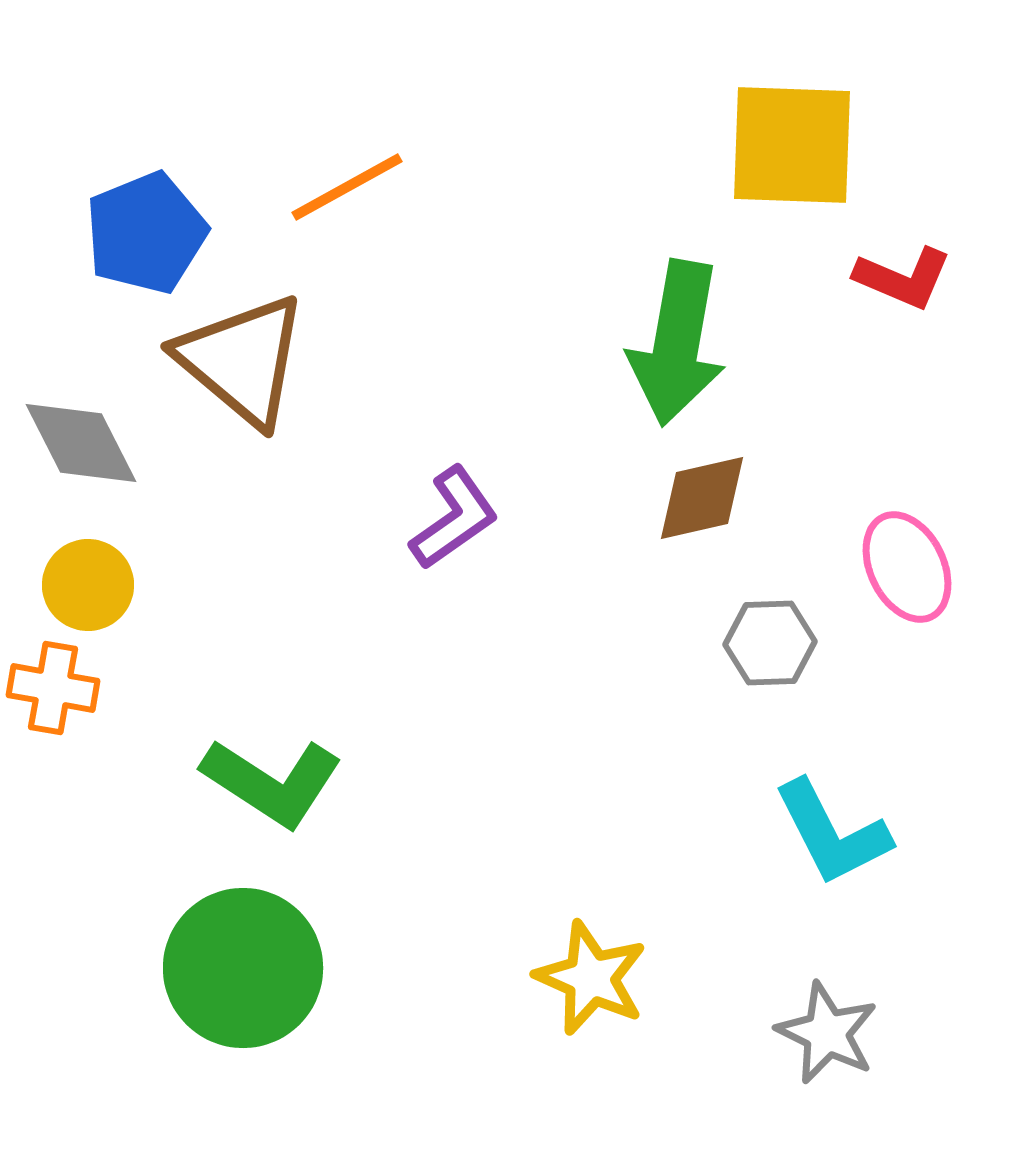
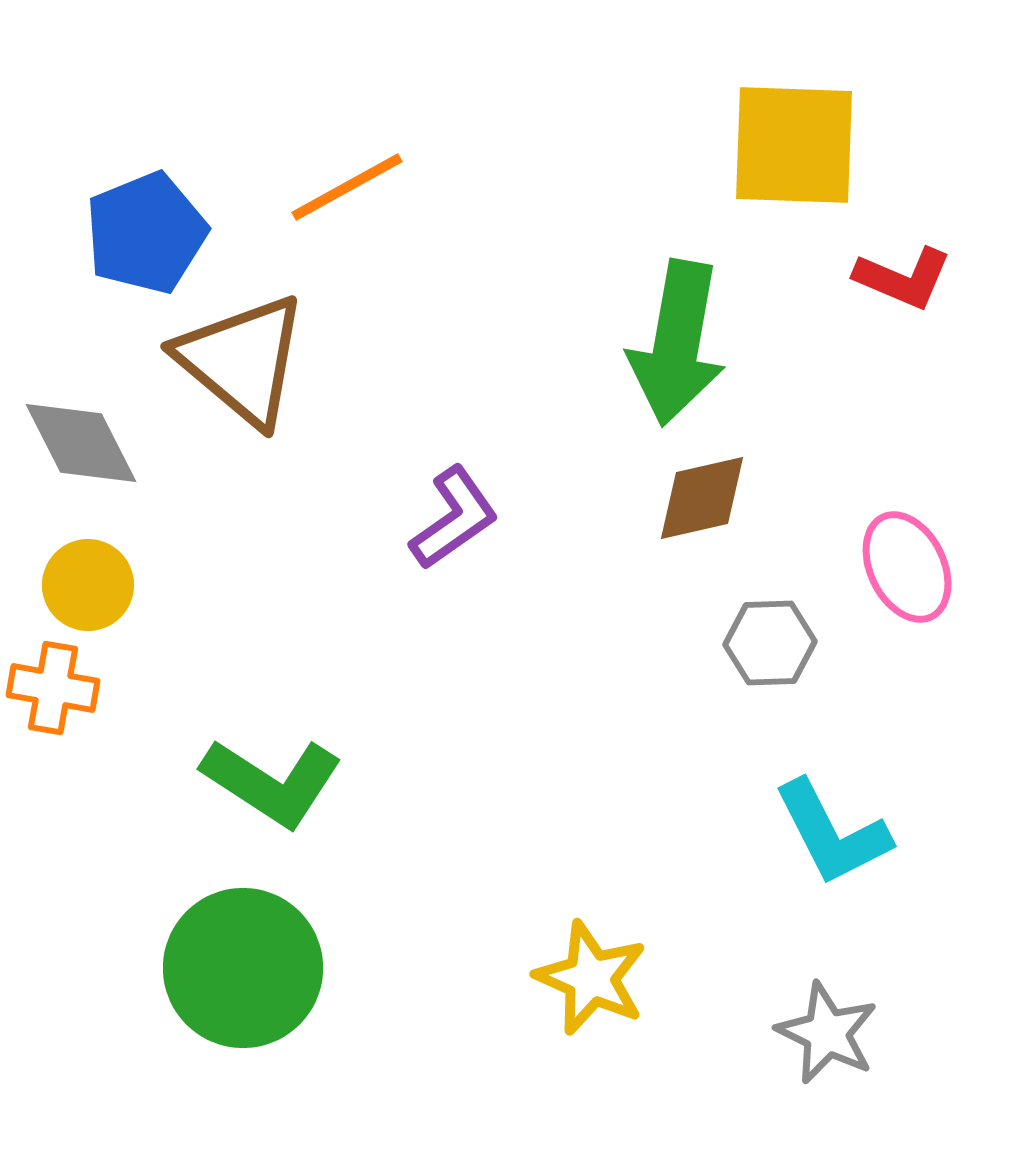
yellow square: moved 2 px right
